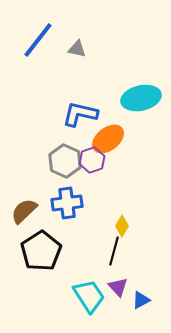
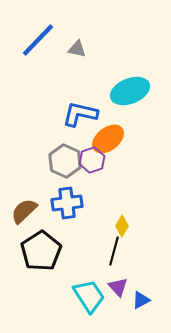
blue line: rotated 6 degrees clockwise
cyan ellipse: moved 11 px left, 7 px up; rotated 9 degrees counterclockwise
